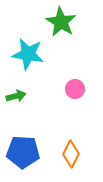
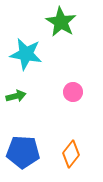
cyan star: moved 2 px left
pink circle: moved 2 px left, 3 px down
orange diamond: rotated 12 degrees clockwise
